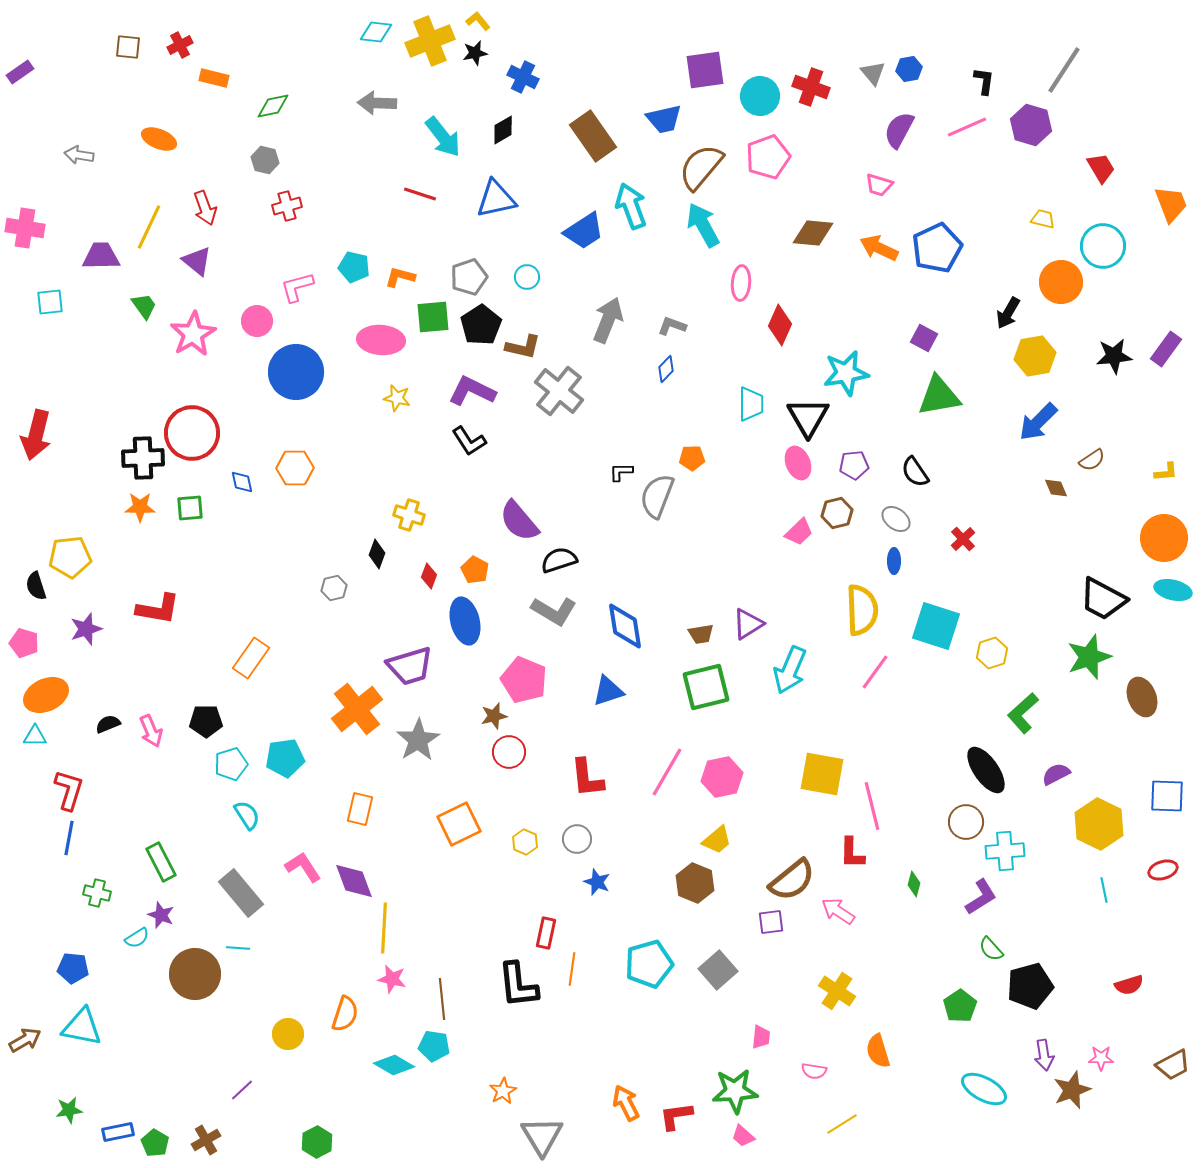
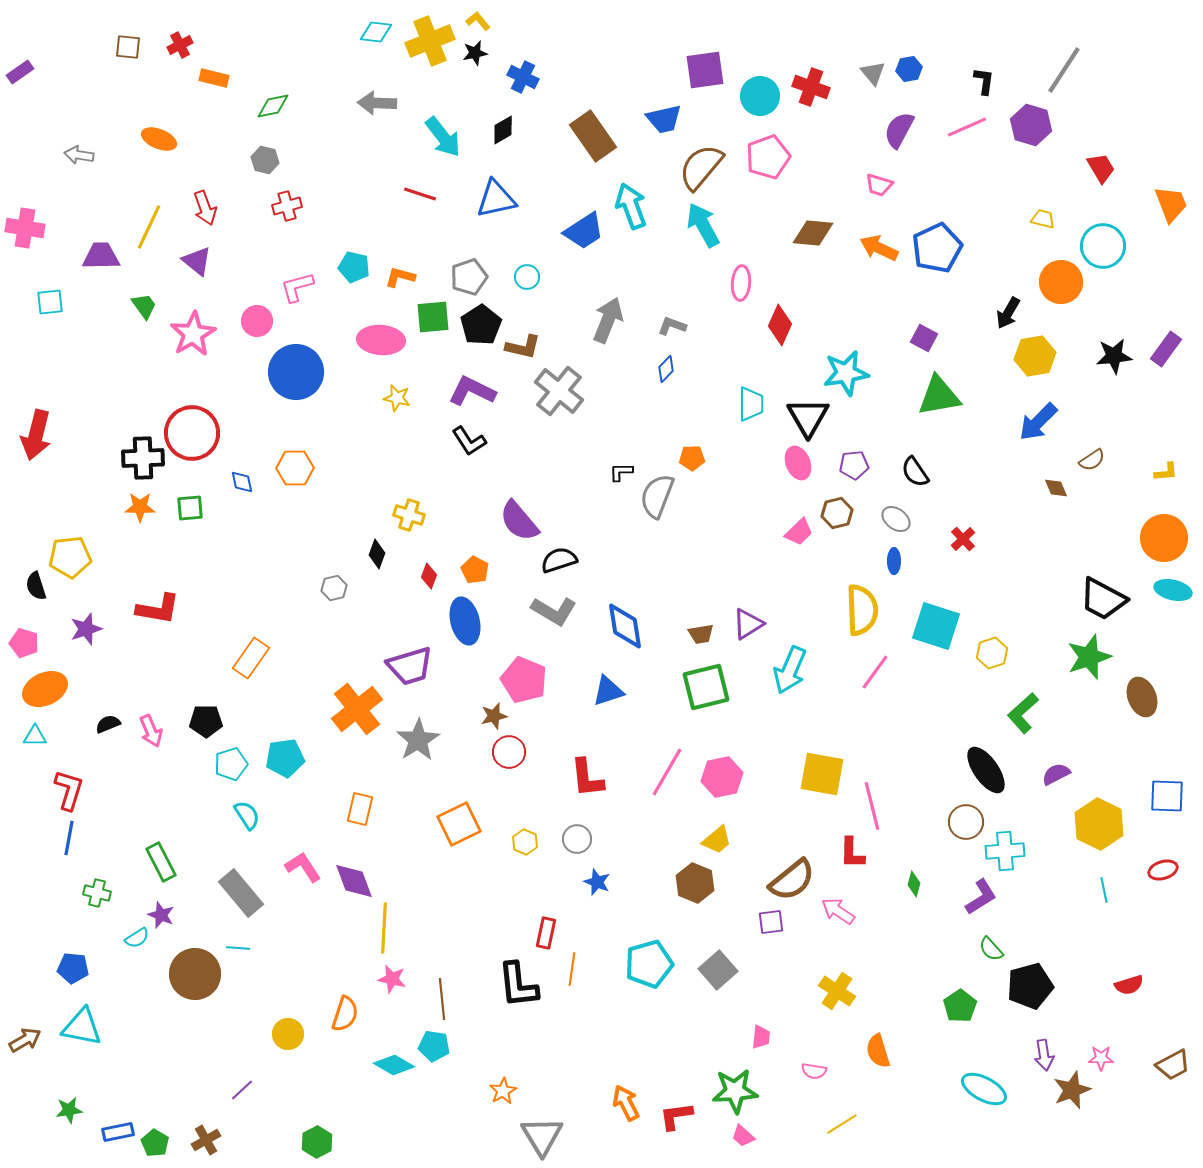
orange ellipse at (46, 695): moved 1 px left, 6 px up
